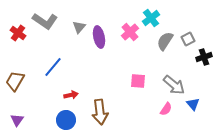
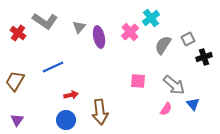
gray semicircle: moved 2 px left, 4 px down
blue line: rotated 25 degrees clockwise
